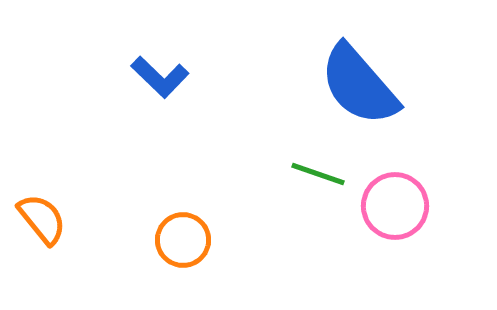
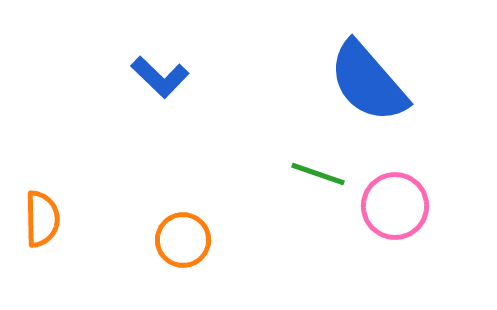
blue semicircle: moved 9 px right, 3 px up
orange semicircle: rotated 38 degrees clockwise
